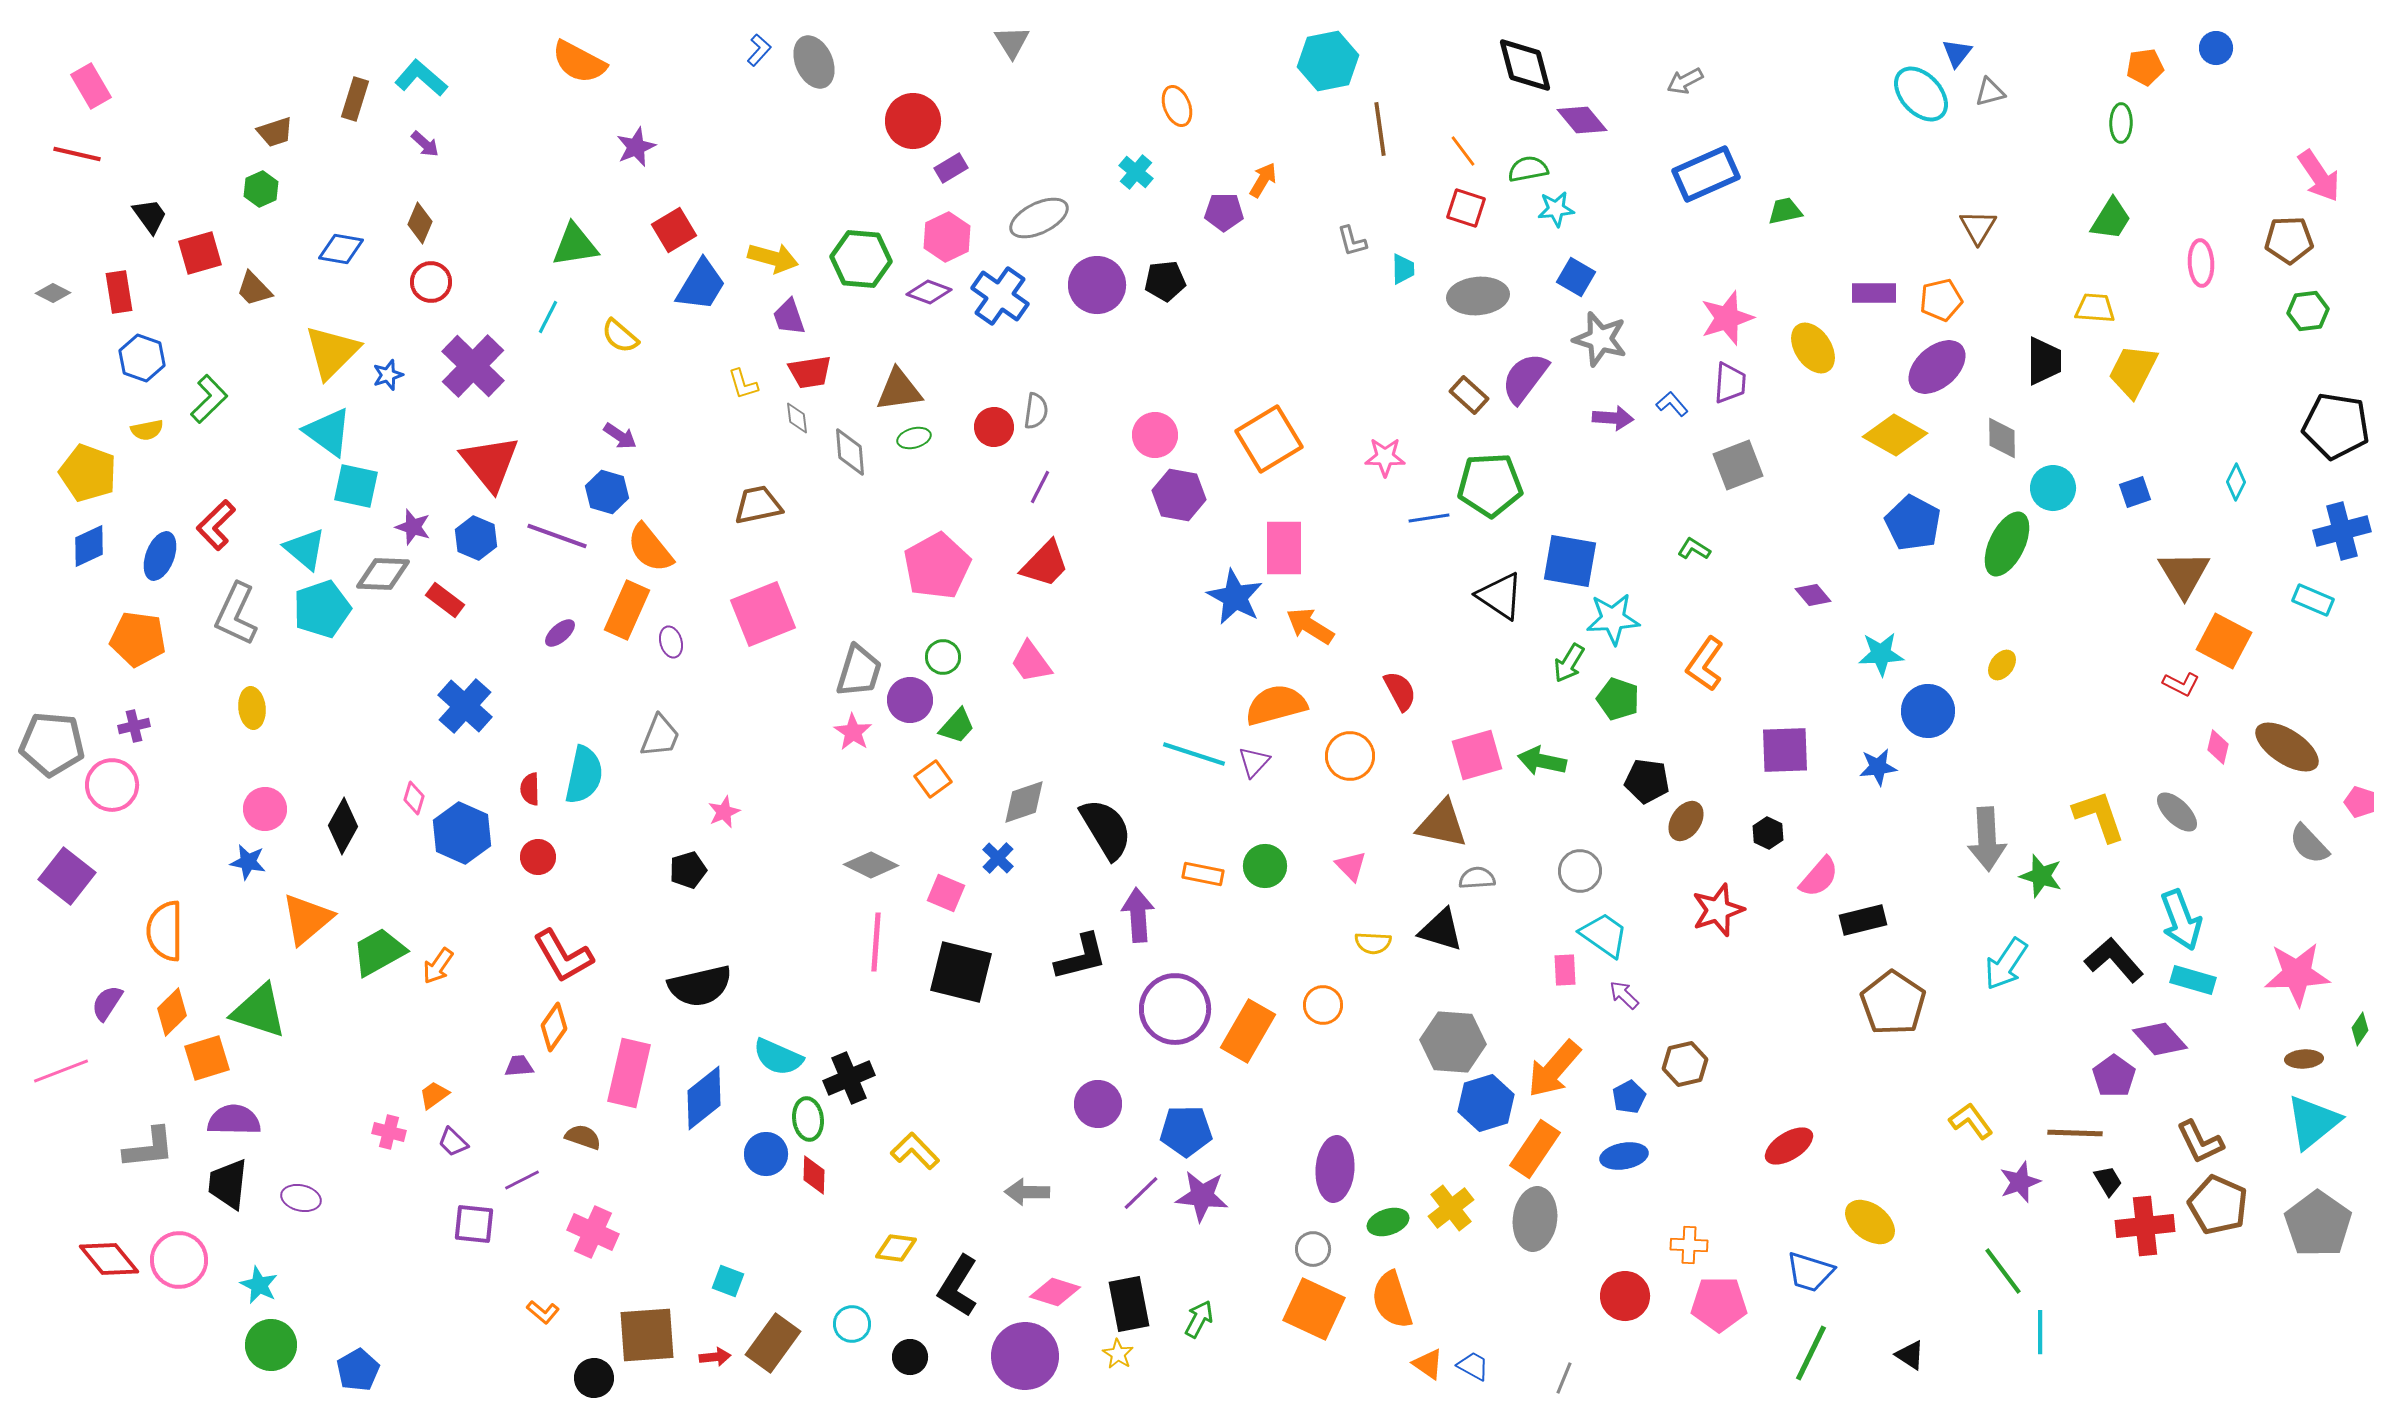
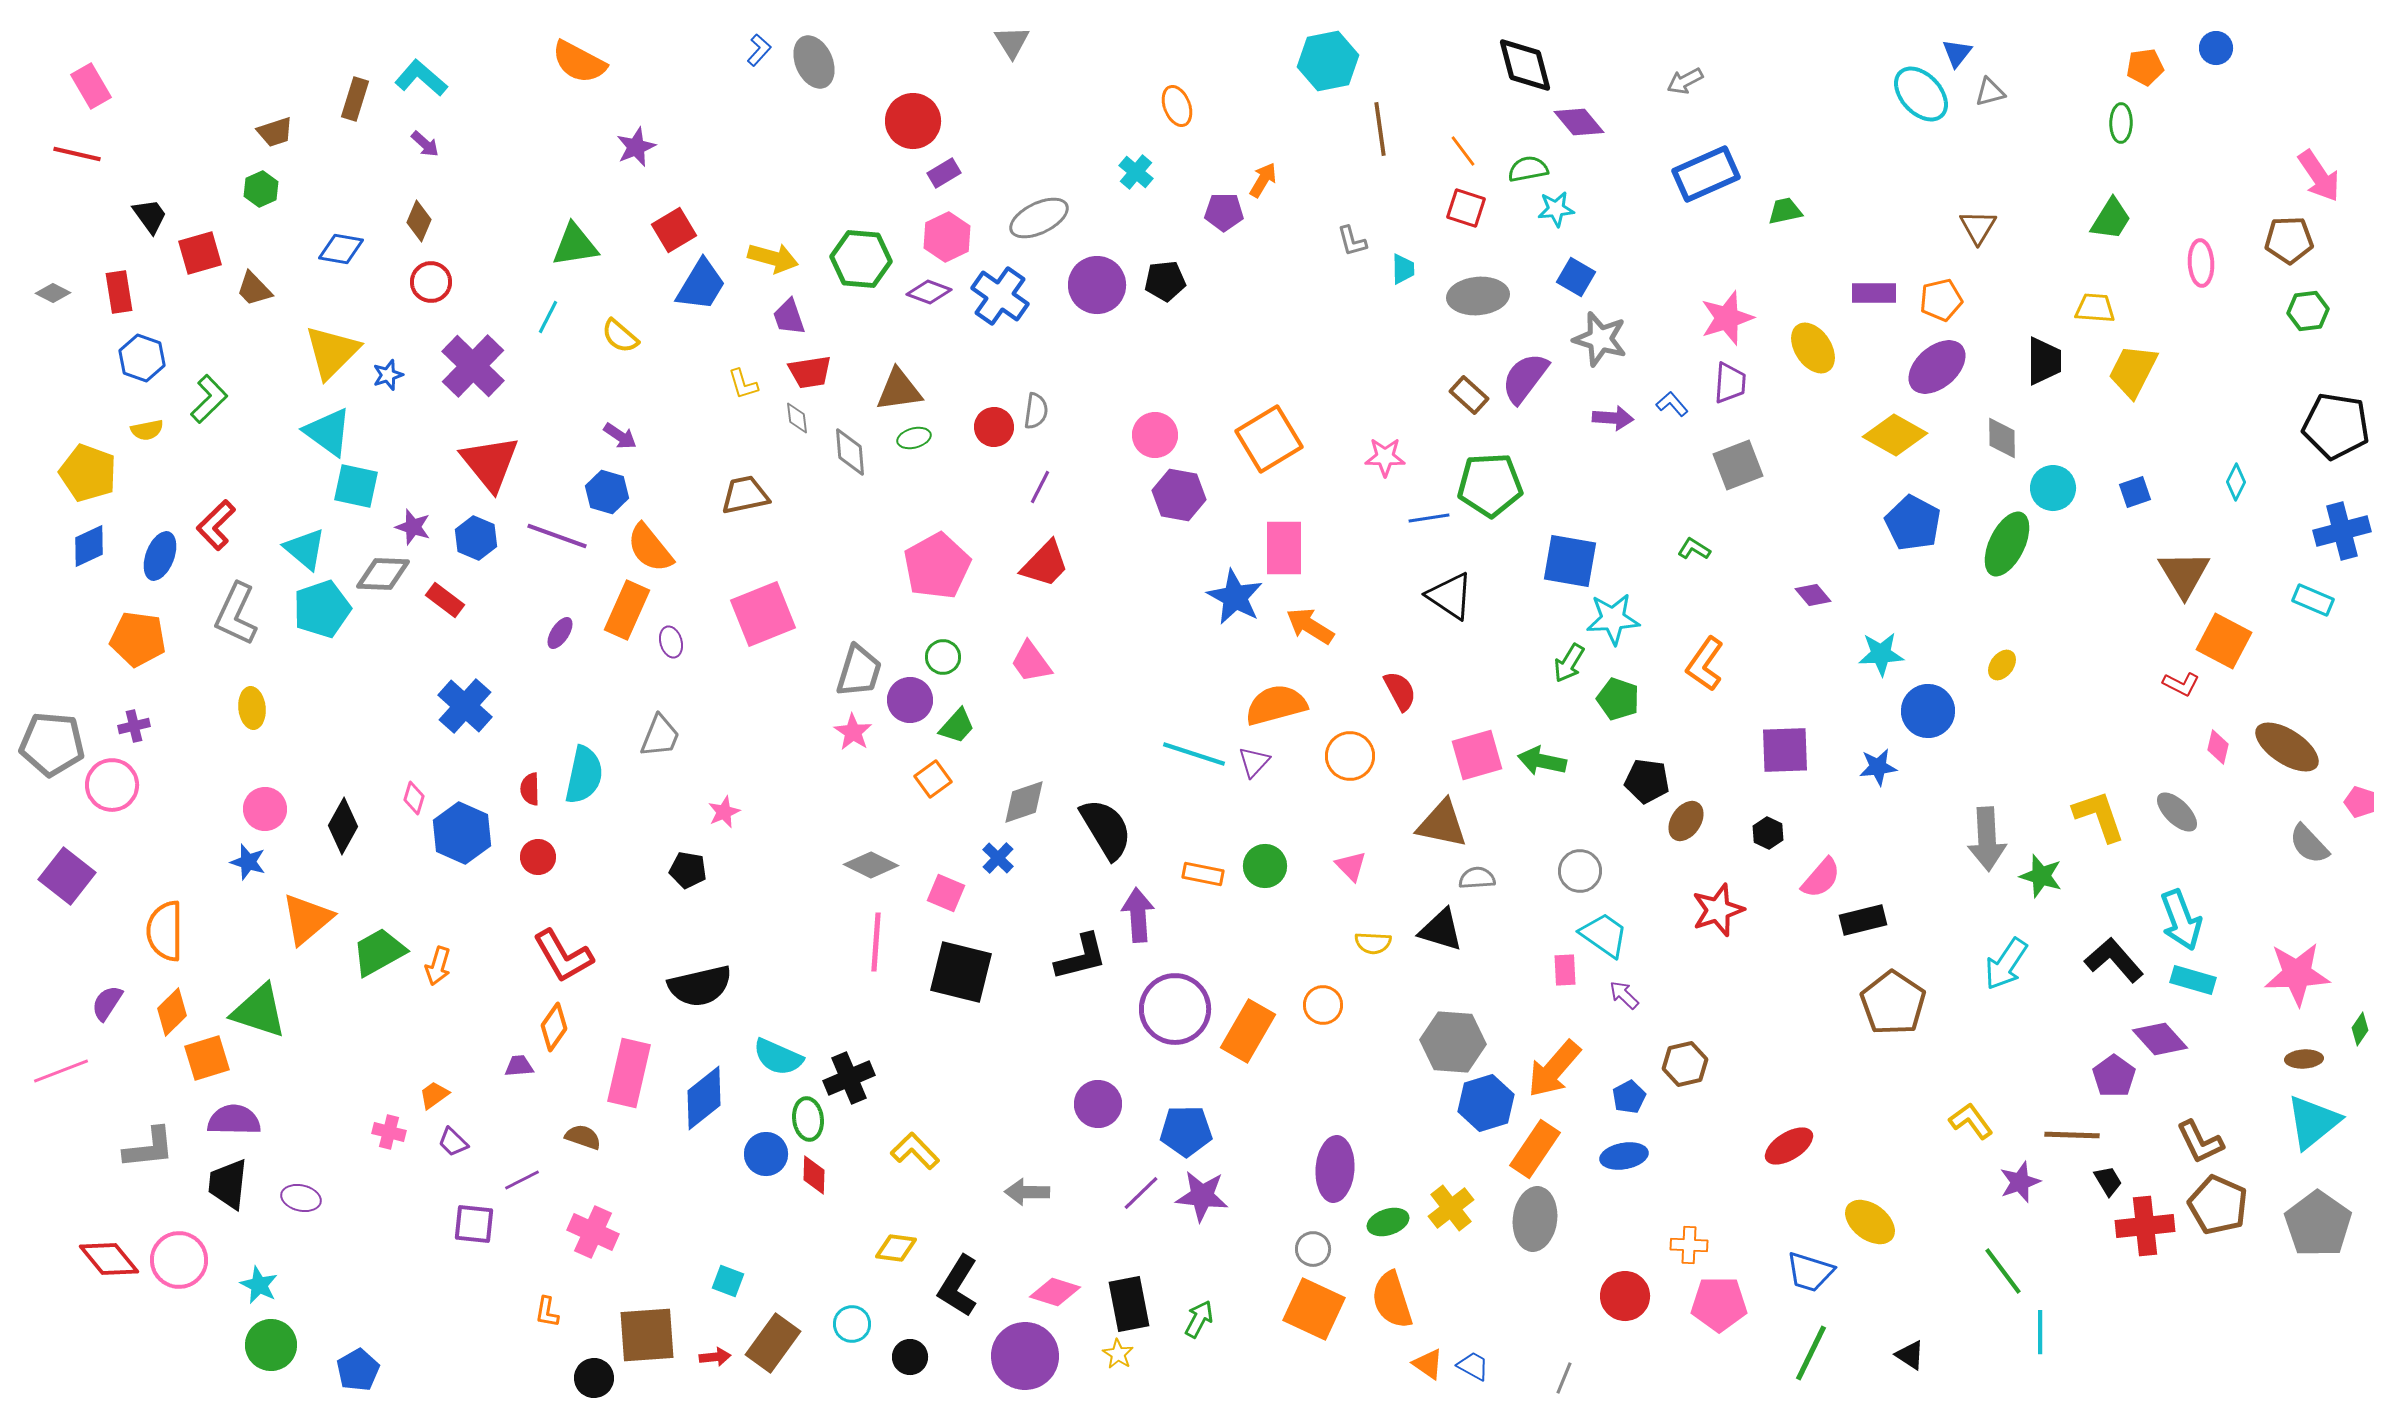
purple diamond at (1582, 120): moved 3 px left, 2 px down
purple rectangle at (951, 168): moved 7 px left, 5 px down
brown diamond at (420, 223): moved 1 px left, 2 px up
brown trapezoid at (758, 505): moved 13 px left, 10 px up
black triangle at (1500, 596): moved 50 px left
purple ellipse at (560, 633): rotated 16 degrees counterclockwise
blue star at (248, 862): rotated 6 degrees clockwise
black pentagon at (688, 870): rotated 27 degrees clockwise
pink semicircle at (1819, 877): moved 2 px right, 1 px down
orange arrow at (438, 966): rotated 18 degrees counterclockwise
brown line at (2075, 1133): moved 3 px left, 2 px down
orange L-shape at (543, 1312): moved 4 px right; rotated 60 degrees clockwise
